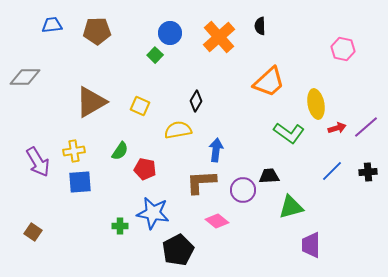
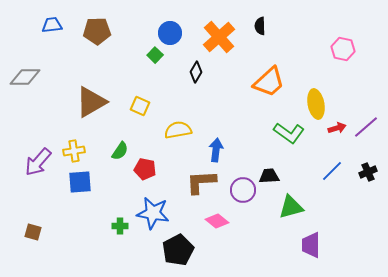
black diamond: moved 29 px up
purple arrow: rotated 72 degrees clockwise
black cross: rotated 18 degrees counterclockwise
brown square: rotated 18 degrees counterclockwise
